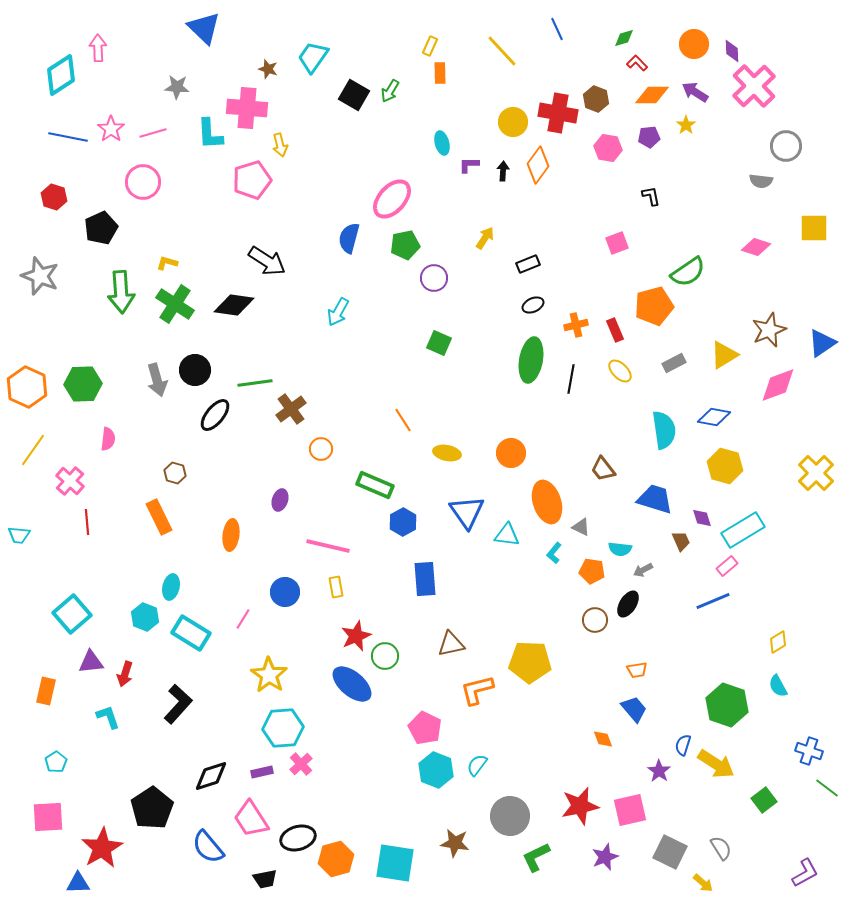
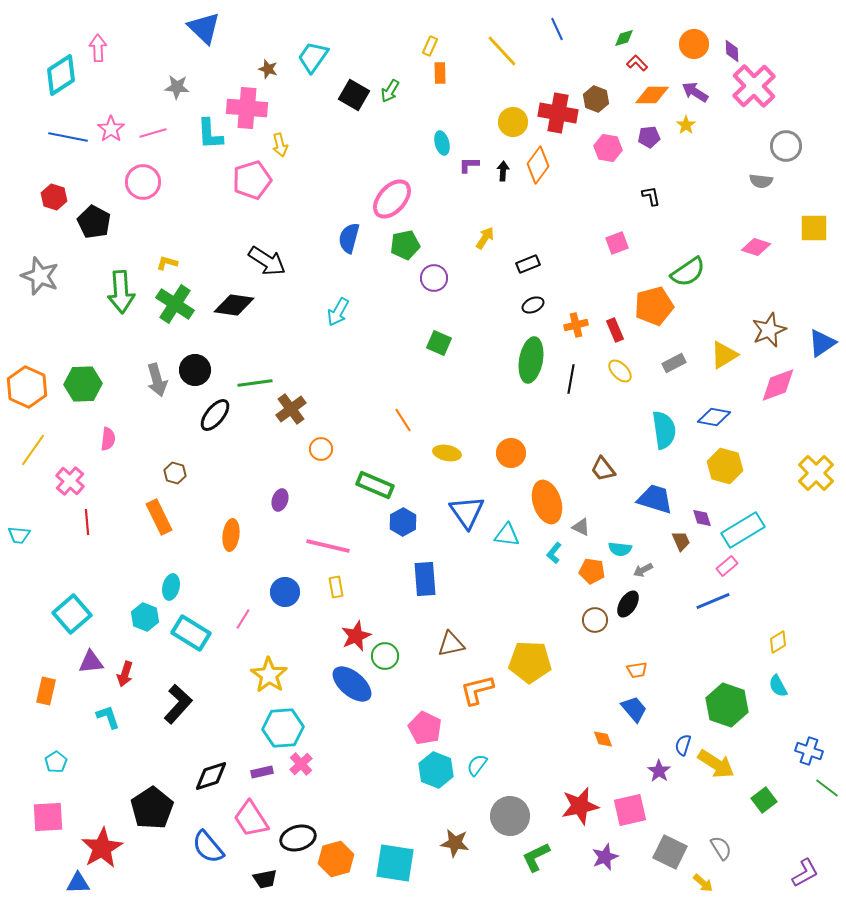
black pentagon at (101, 228): moved 7 px left, 6 px up; rotated 20 degrees counterclockwise
